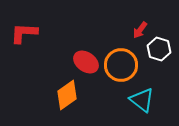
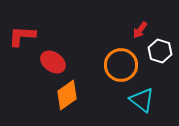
red L-shape: moved 2 px left, 3 px down
white hexagon: moved 1 px right, 2 px down
red ellipse: moved 33 px left
